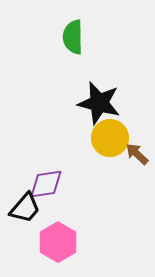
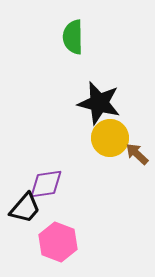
pink hexagon: rotated 9 degrees counterclockwise
